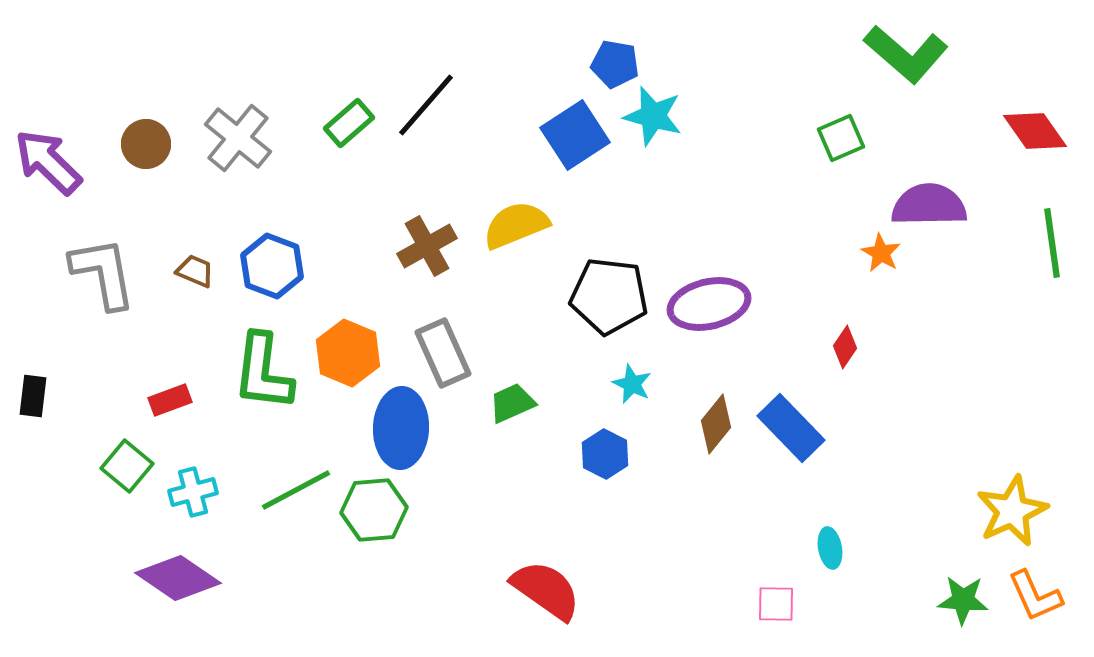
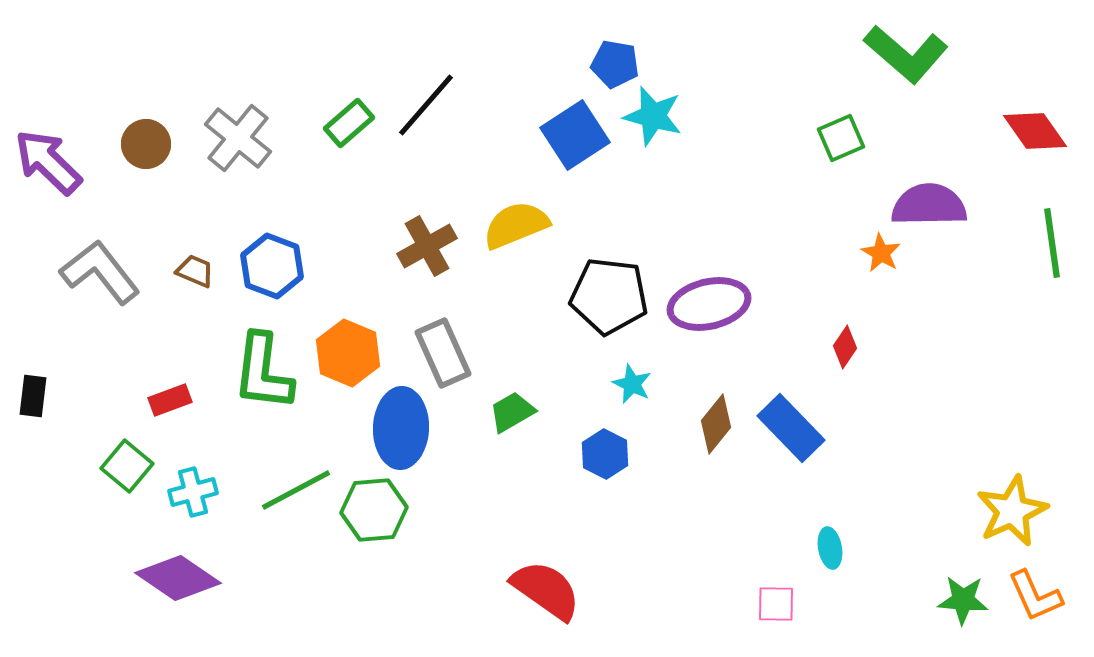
gray L-shape at (103, 273): moved 3 px left, 1 px up; rotated 28 degrees counterclockwise
green trapezoid at (512, 403): moved 9 px down; rotated 6 degrees counterclockwise
